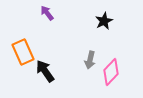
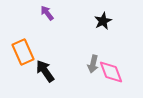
black star: moved 1 px left
gray arrow: moved 3 px right, 4 px down
pink diamond: rotated 64 degrees counterclockwise
